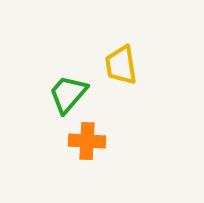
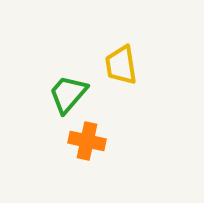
orange cross: rotated 9 degrees clockwise
